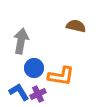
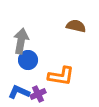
blue circle: moved 6 px left, 8 px up
blue L-shape: rotated 35 degrees counterclockwise
